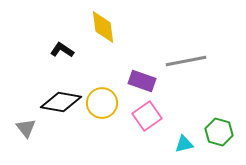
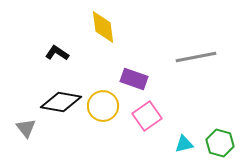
black L-shape: moved 5 px left, 3 px down
gray line: moved 10 px right, 4 px up
purple rectangle: moved 8 px left, 2 px up
yellow circle: moved 1 px right, 3 px down
green hexagon: moved 1 px right, 11 px down
